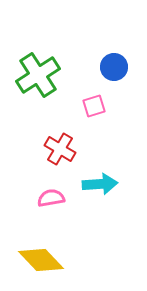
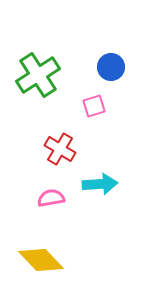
blue circle: moved 3 px left
